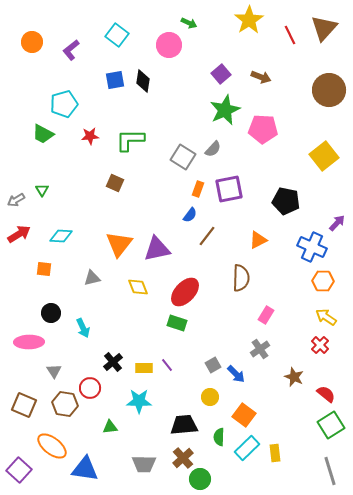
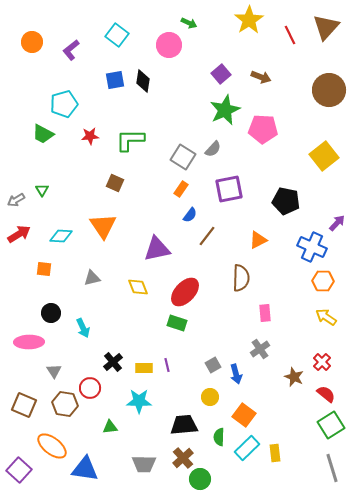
brown triangle at (324, 28): moved 2 px right, 1 px up
orange rectangle at (198, 189): moved 17 px left; rotated 14 degrees clockwise
orange triangle at (119, 244): moved 16 px left, 18 px up; rotated 12 degrees counterclockwise
pink rectangle at (266, 315): moved 1 px left, 2 px up; rotated 36 degrees counterclockwise
red cross at (320, 345): moved 2 px right, 17 px down
purple line at (167, 365): rotated 24 degrees clockwise
blue arrow at (236, 374): rotated 30 degrees clockwise
gray line at (330, 471): moved 2 px right, 3 px up
